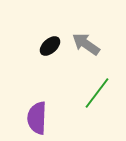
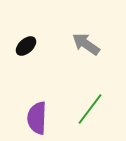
black ellipse: moved 24 px left
green line: moved 7 px left, 16 px down
